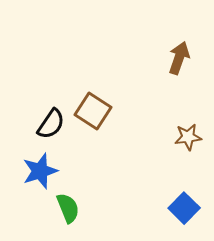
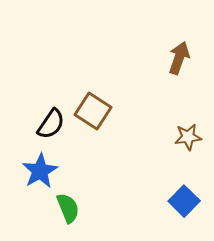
blue star: rotated 12 degrees counterclockwise
blue square: moved 7 px up
